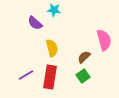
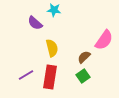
pink semicircle: rotated 50 degrees clockwise
